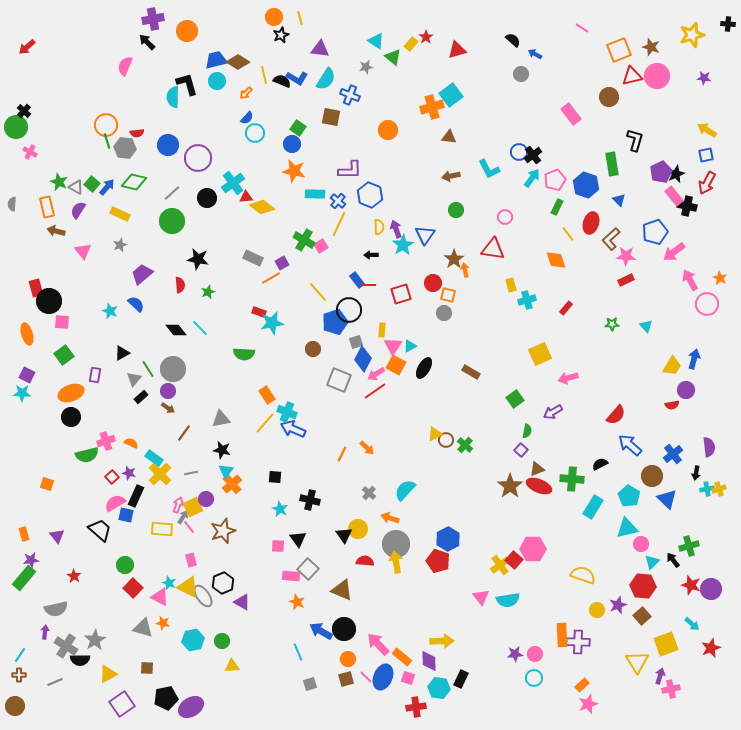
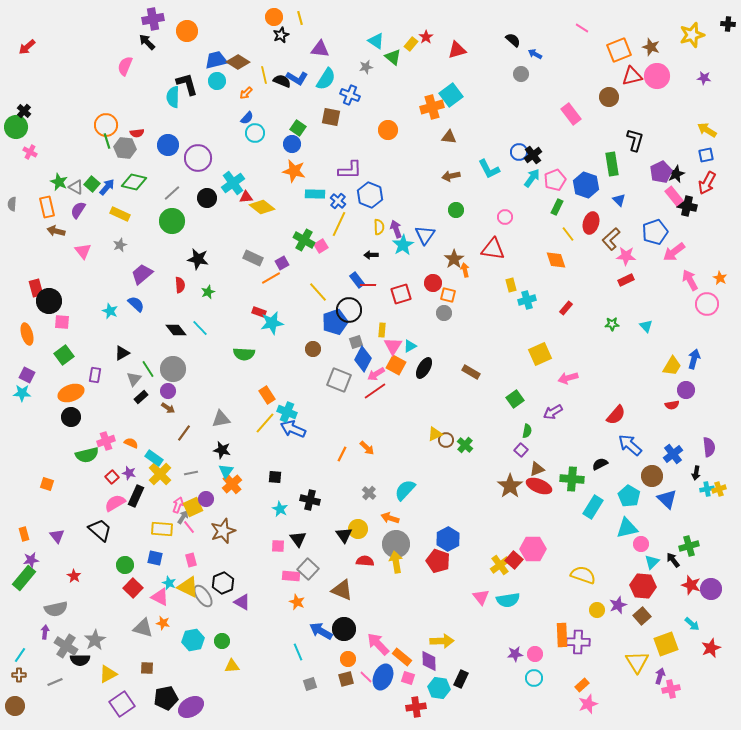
blue square at (126, 515): moved 29 px right, 43 px down
